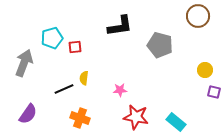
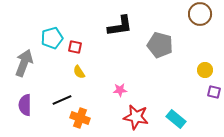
brown circle: moved 2 px right, 2 px up
red square: rotated 16 degrees clockwise
yellow semicircle: moved 5 px left, 6 px up; rotated 40 degrees counterclockwise
black line: moved 2 px left, 11 px down
purple semicircle: moved 3 px left, 9 px up; rotated 145 degrees clockwise
cyan rectangle: moved 3 px up
